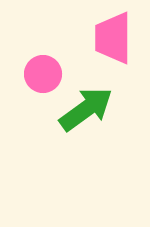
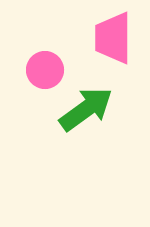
pink circle: moved 2 px right, 4 px up
